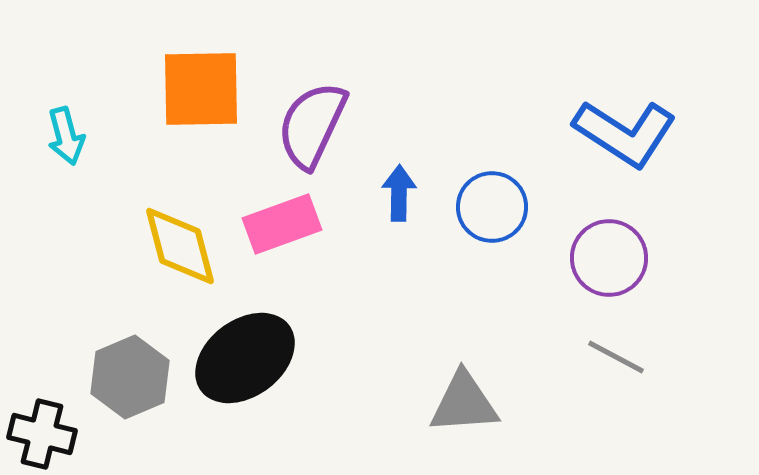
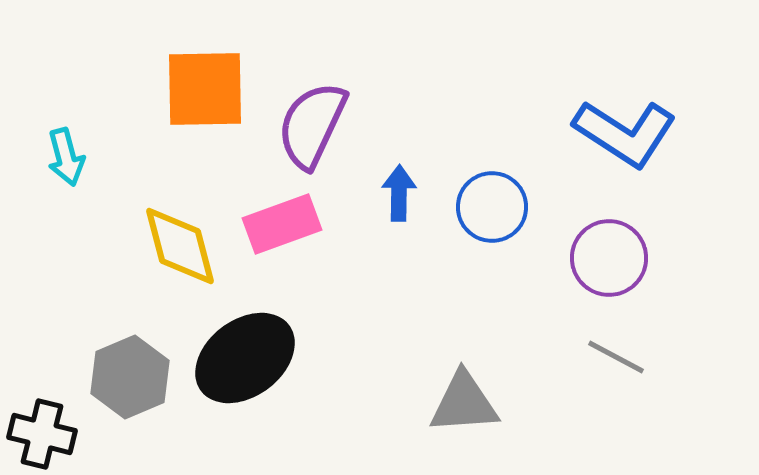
orange square: moved 4 px right
cyan arrow: moved 21 px down
